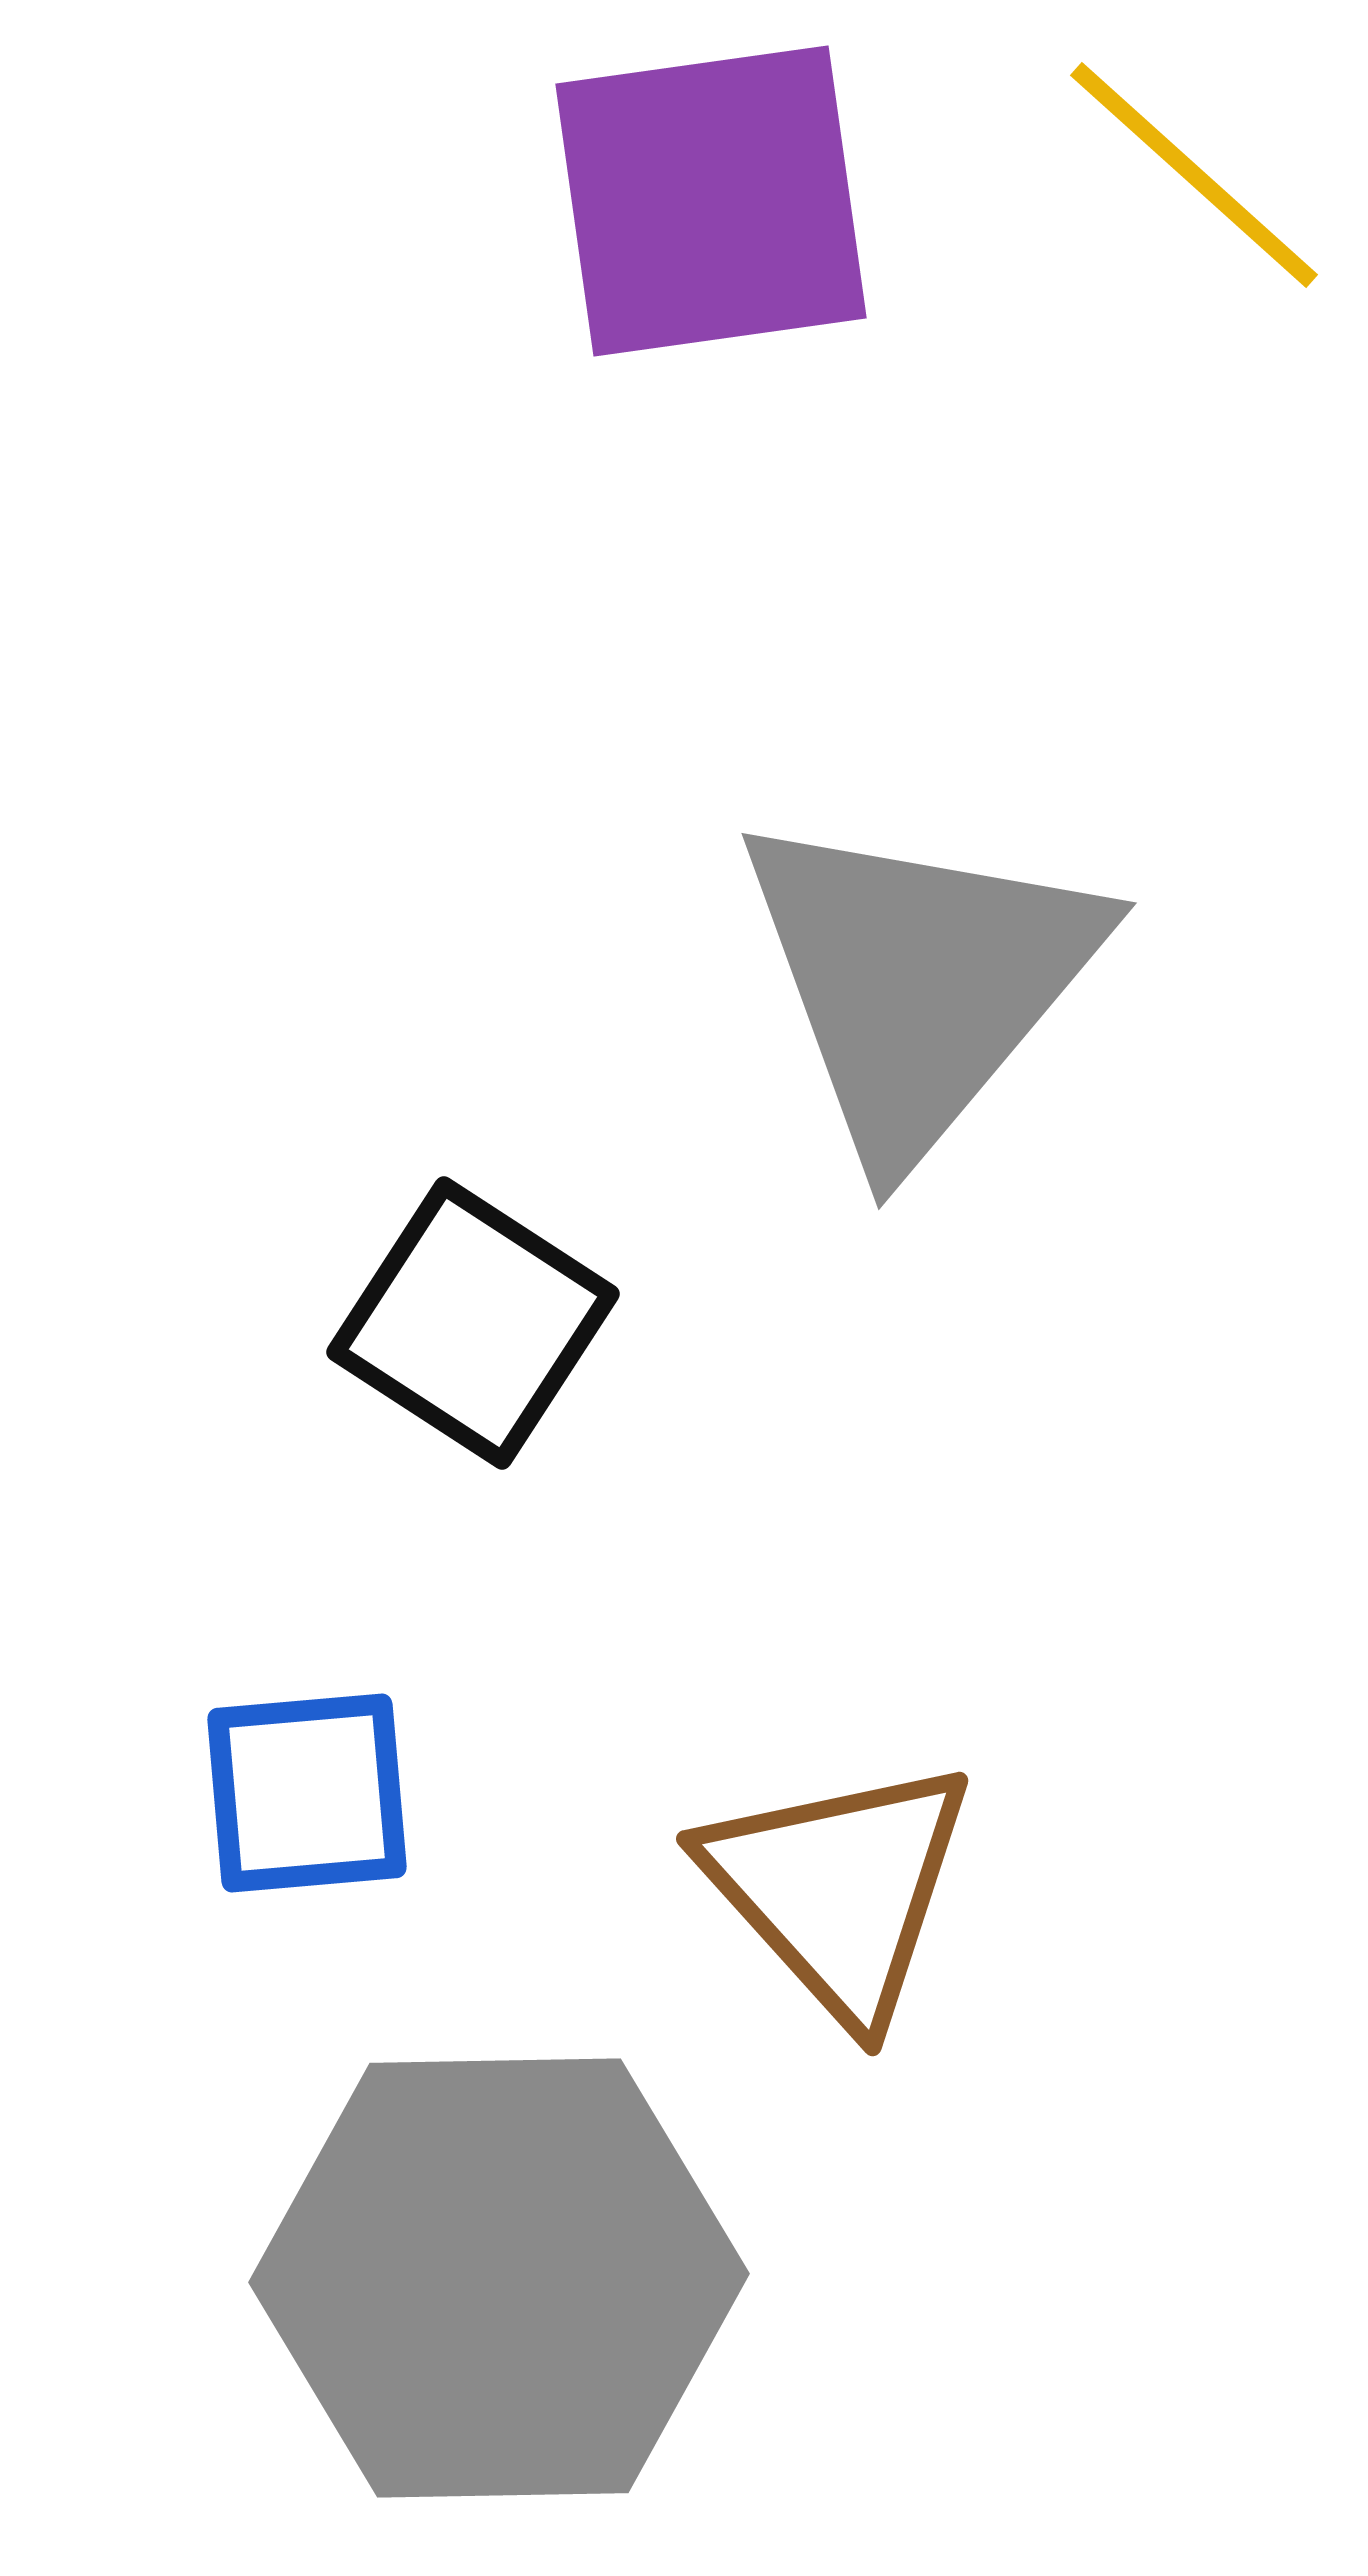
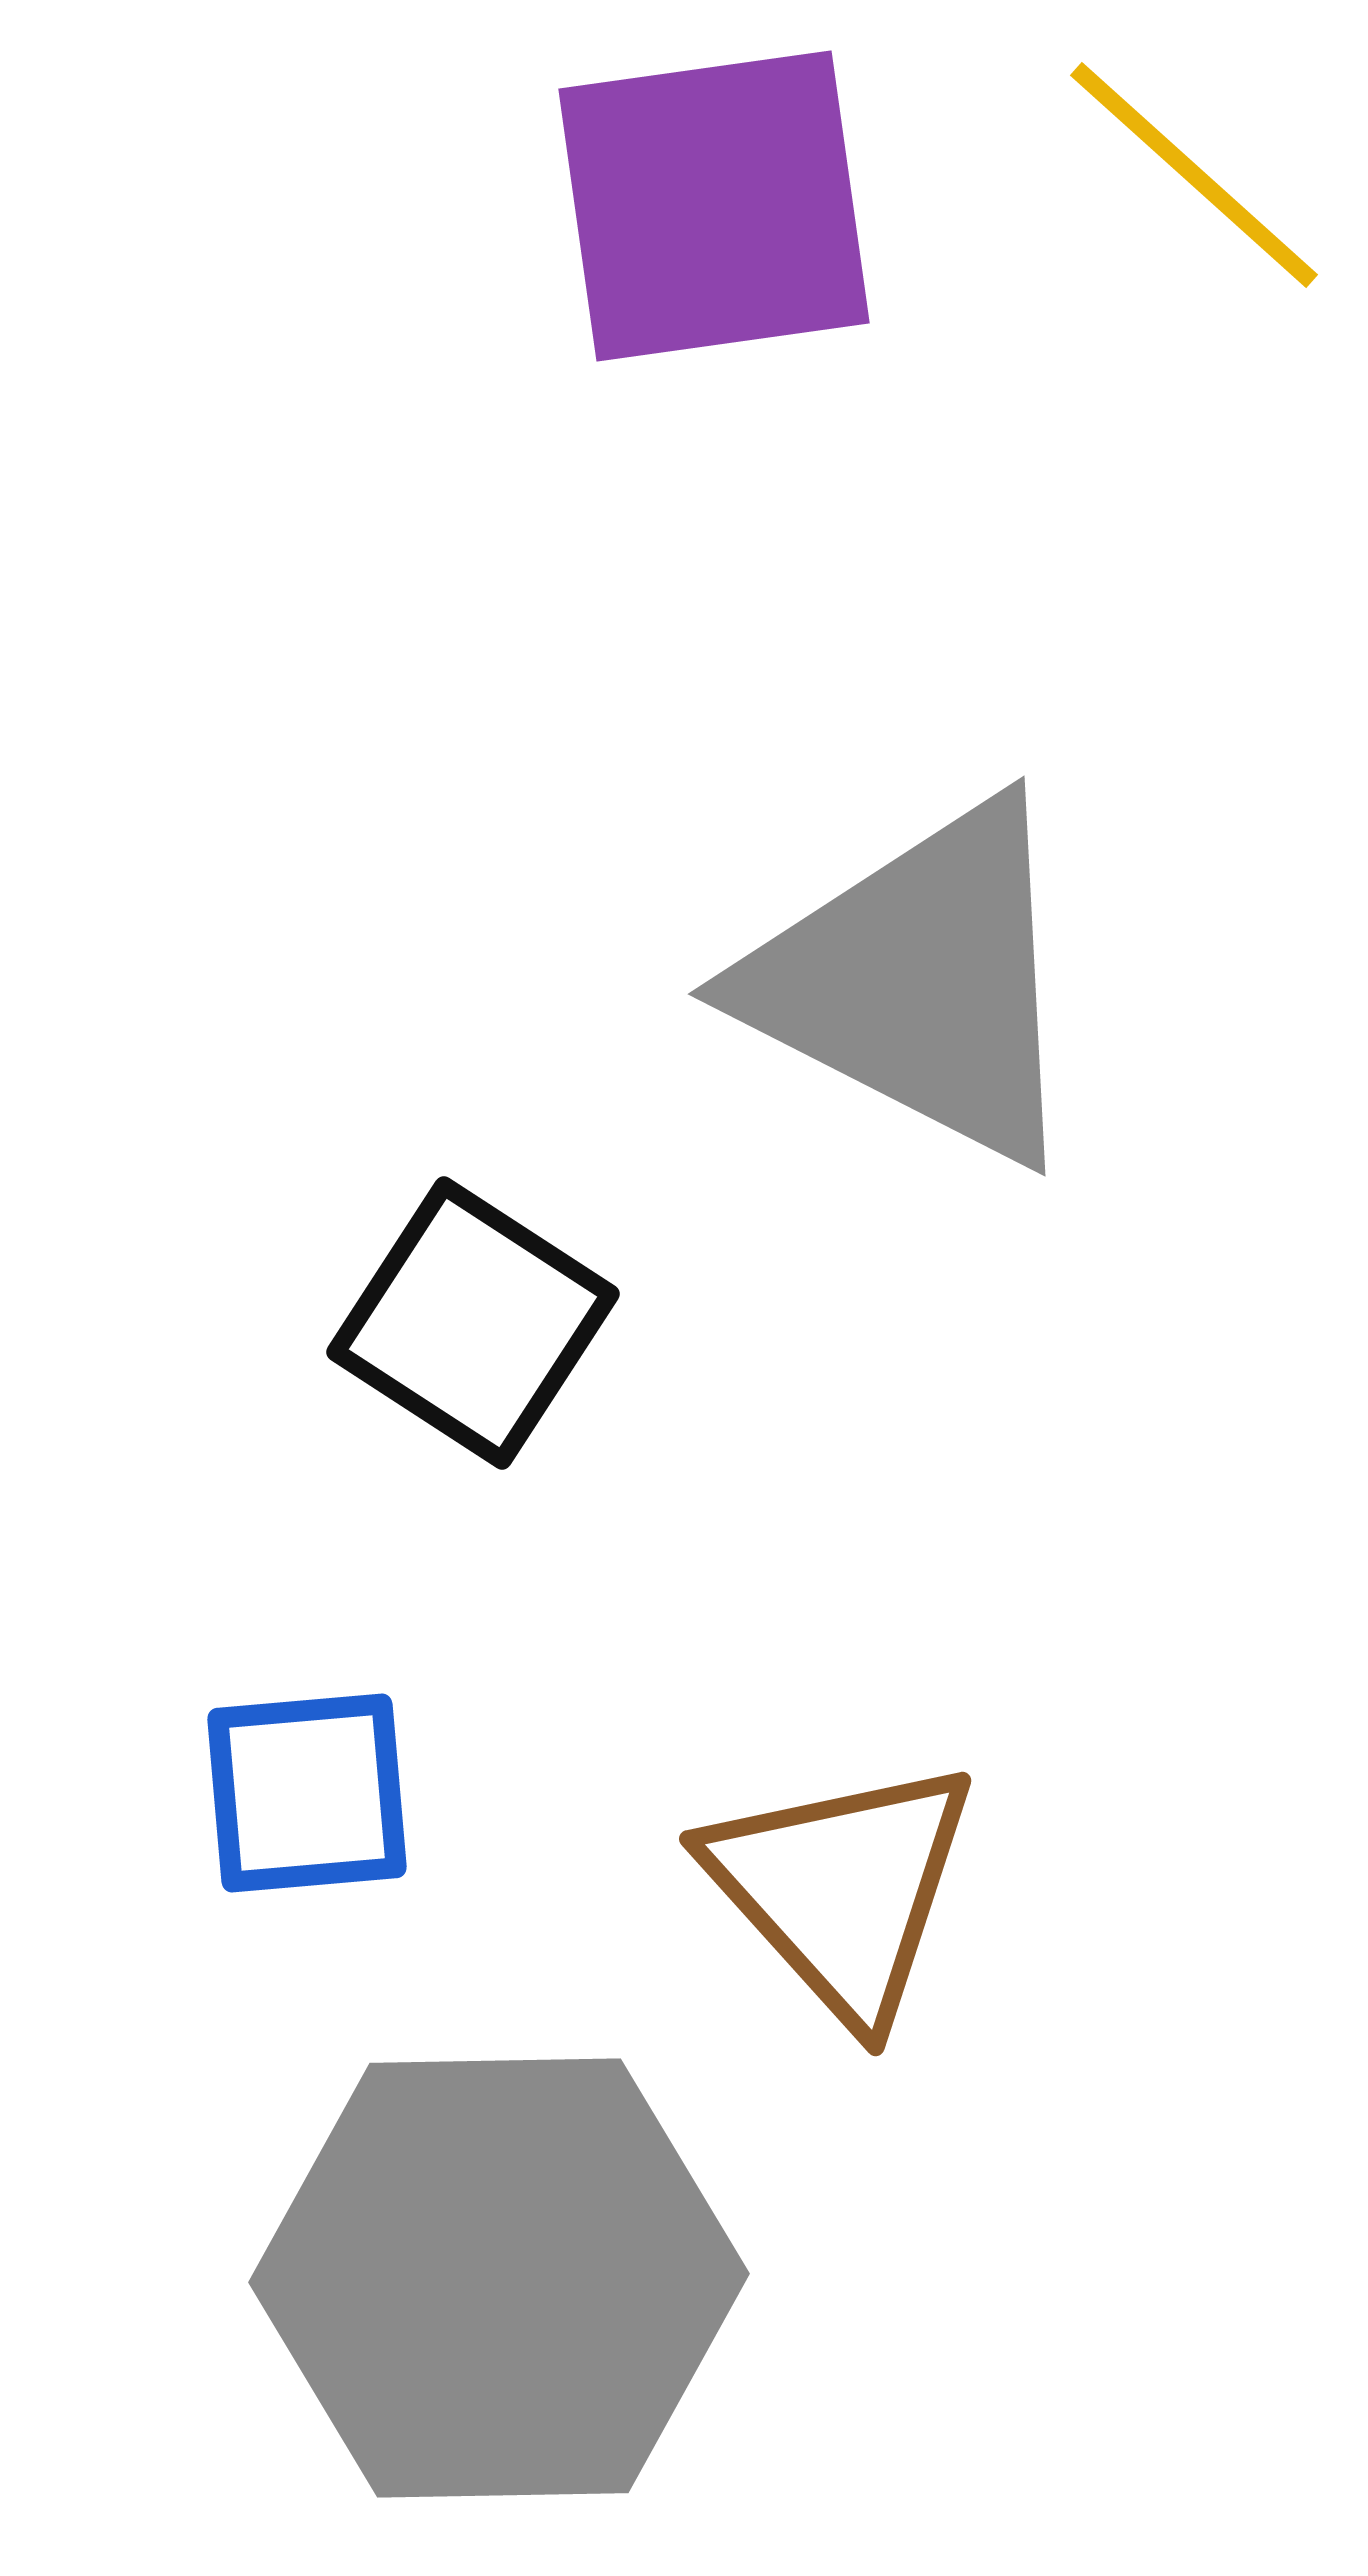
purple square: moved 3 px right, 5 px down
gray triangle: rotated 43 degrees counterclockwise
brown triangle: moved 3 px right
